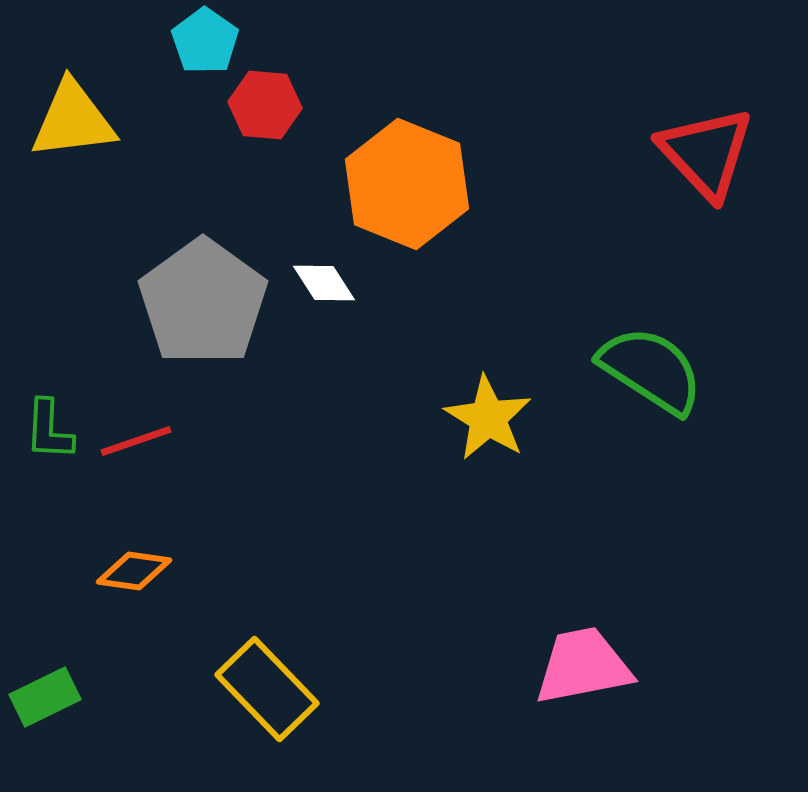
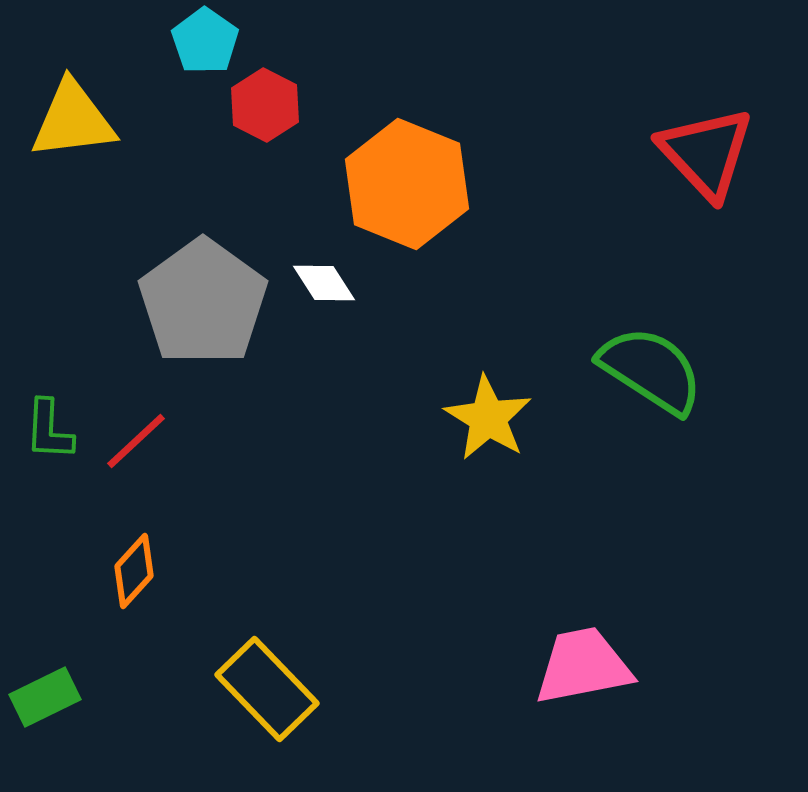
red hexagon: rotated 22 degrees clockwise
red line: rotated 24 degrees counterclockwise
orange diamond: rotated 56 degrees counterclockwise
